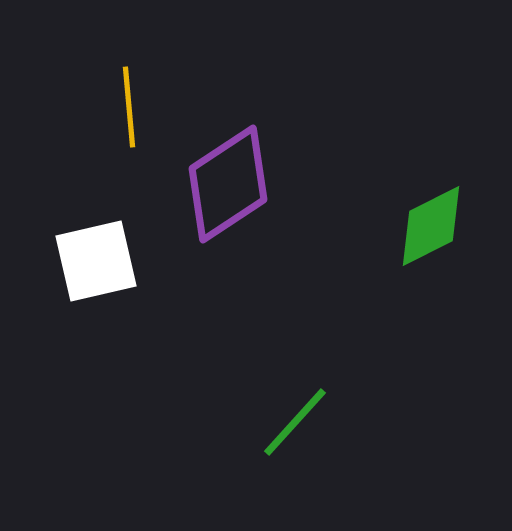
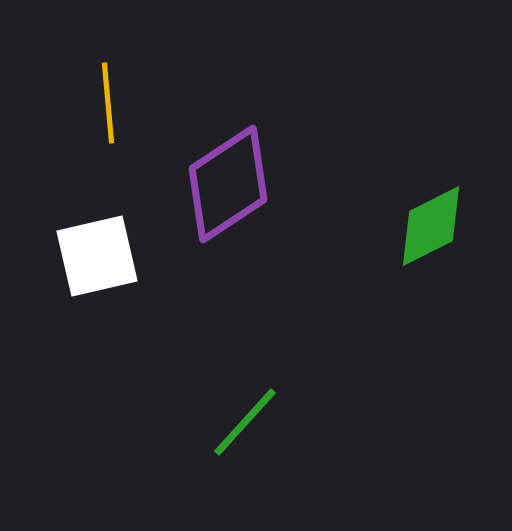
yellow line: moved 21 px left, 4 px up
white square: moved 1 px right, 5 px up
green line: moved 50 px left
